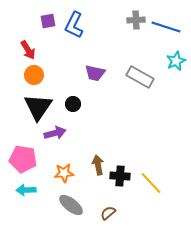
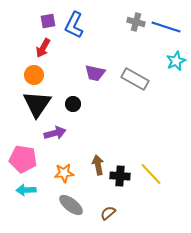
gray cross: moved 2 px down; rotated 18 degrees clockwise
red arrow: moved 15 px right, 2 px up; rotated 60 degrees clockwise
gray rectangle: moved 5 px left, 2 px down
black triangle: moved 1 px left, 3 px up
yellow line: moved 9 px up
